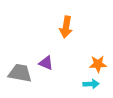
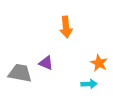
orange arrow: rotated 15 degrees counterclockwise
orange star: moved 1 px right, 1 px up; rotated 30 degrees clockwise
cyan arrow: moved 2 px left
